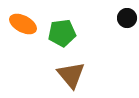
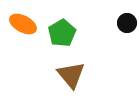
black circle: moved 5 px down
green pentagon: rotated 24 degrees counterclockwise
